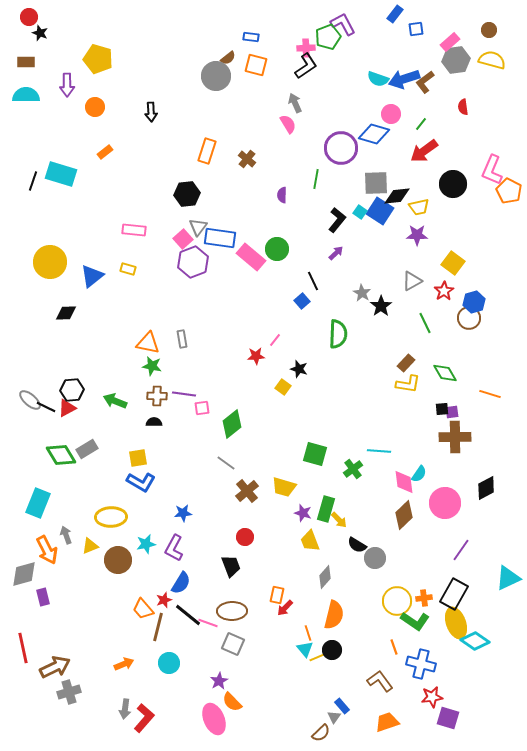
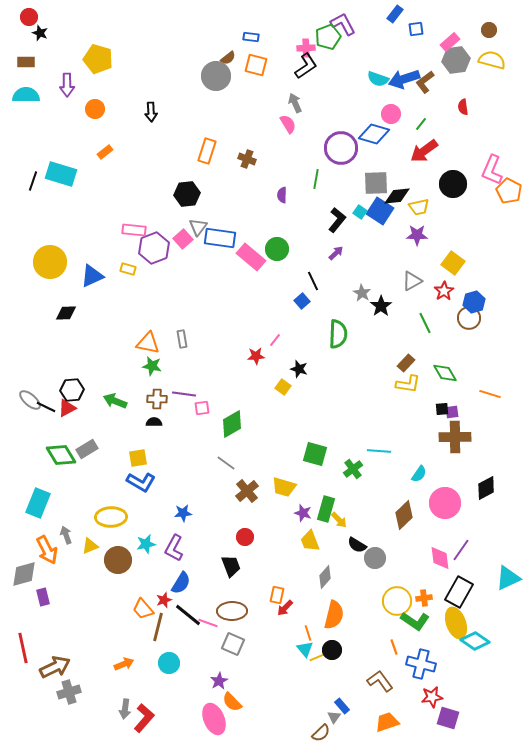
orange circle at (95, 107): moved 2 px down
brown cross at (247, 159): rotated 18 degrees counterclockwise
purple hexagon at (193, 262): moved 39 px left, 14 px up
blue triangle at (92, 276): rotated 15 degrees clockwise
brown cross at (157, 396): moved 3 px down
green diamond at (232, 424): rotated 8 degrees clockwise
pink diamond at (404, 482): moved 36 px right, 76 px down
black rectangle at (454, 594): moved 5 px right, 2 px up
